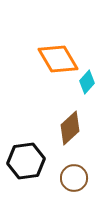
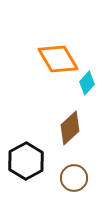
cyan diamond: moved 1 px down
black hexagon: rotated 21 degrees counterclockwise
